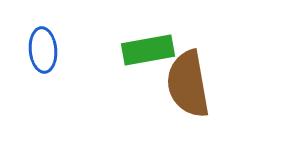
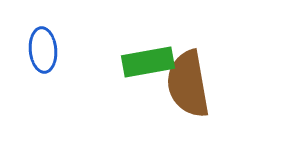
green rectangle: moved 12 px down
